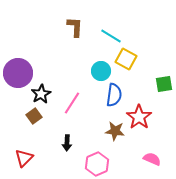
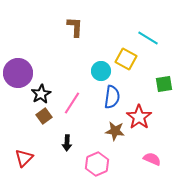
cyan line: moved 37 px right, 2 px down
blue semicircle: moved 2 px left, 2 px down
brown square: moved 10 px right
